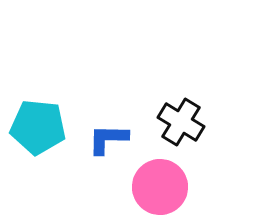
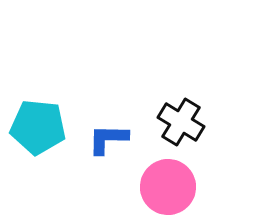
pink circle: moved 8 px right
